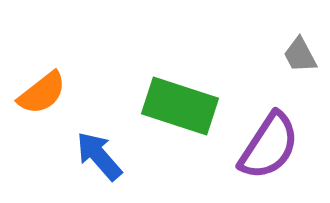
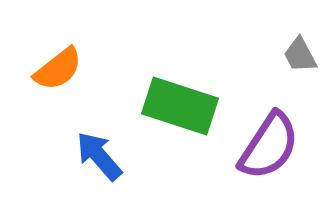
orange semicircle: moved 16 px right, 24 px up
